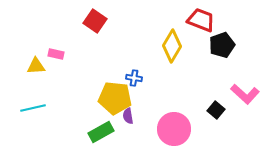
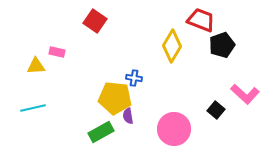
pink rectangle: moved 1 px right, 2 px up
